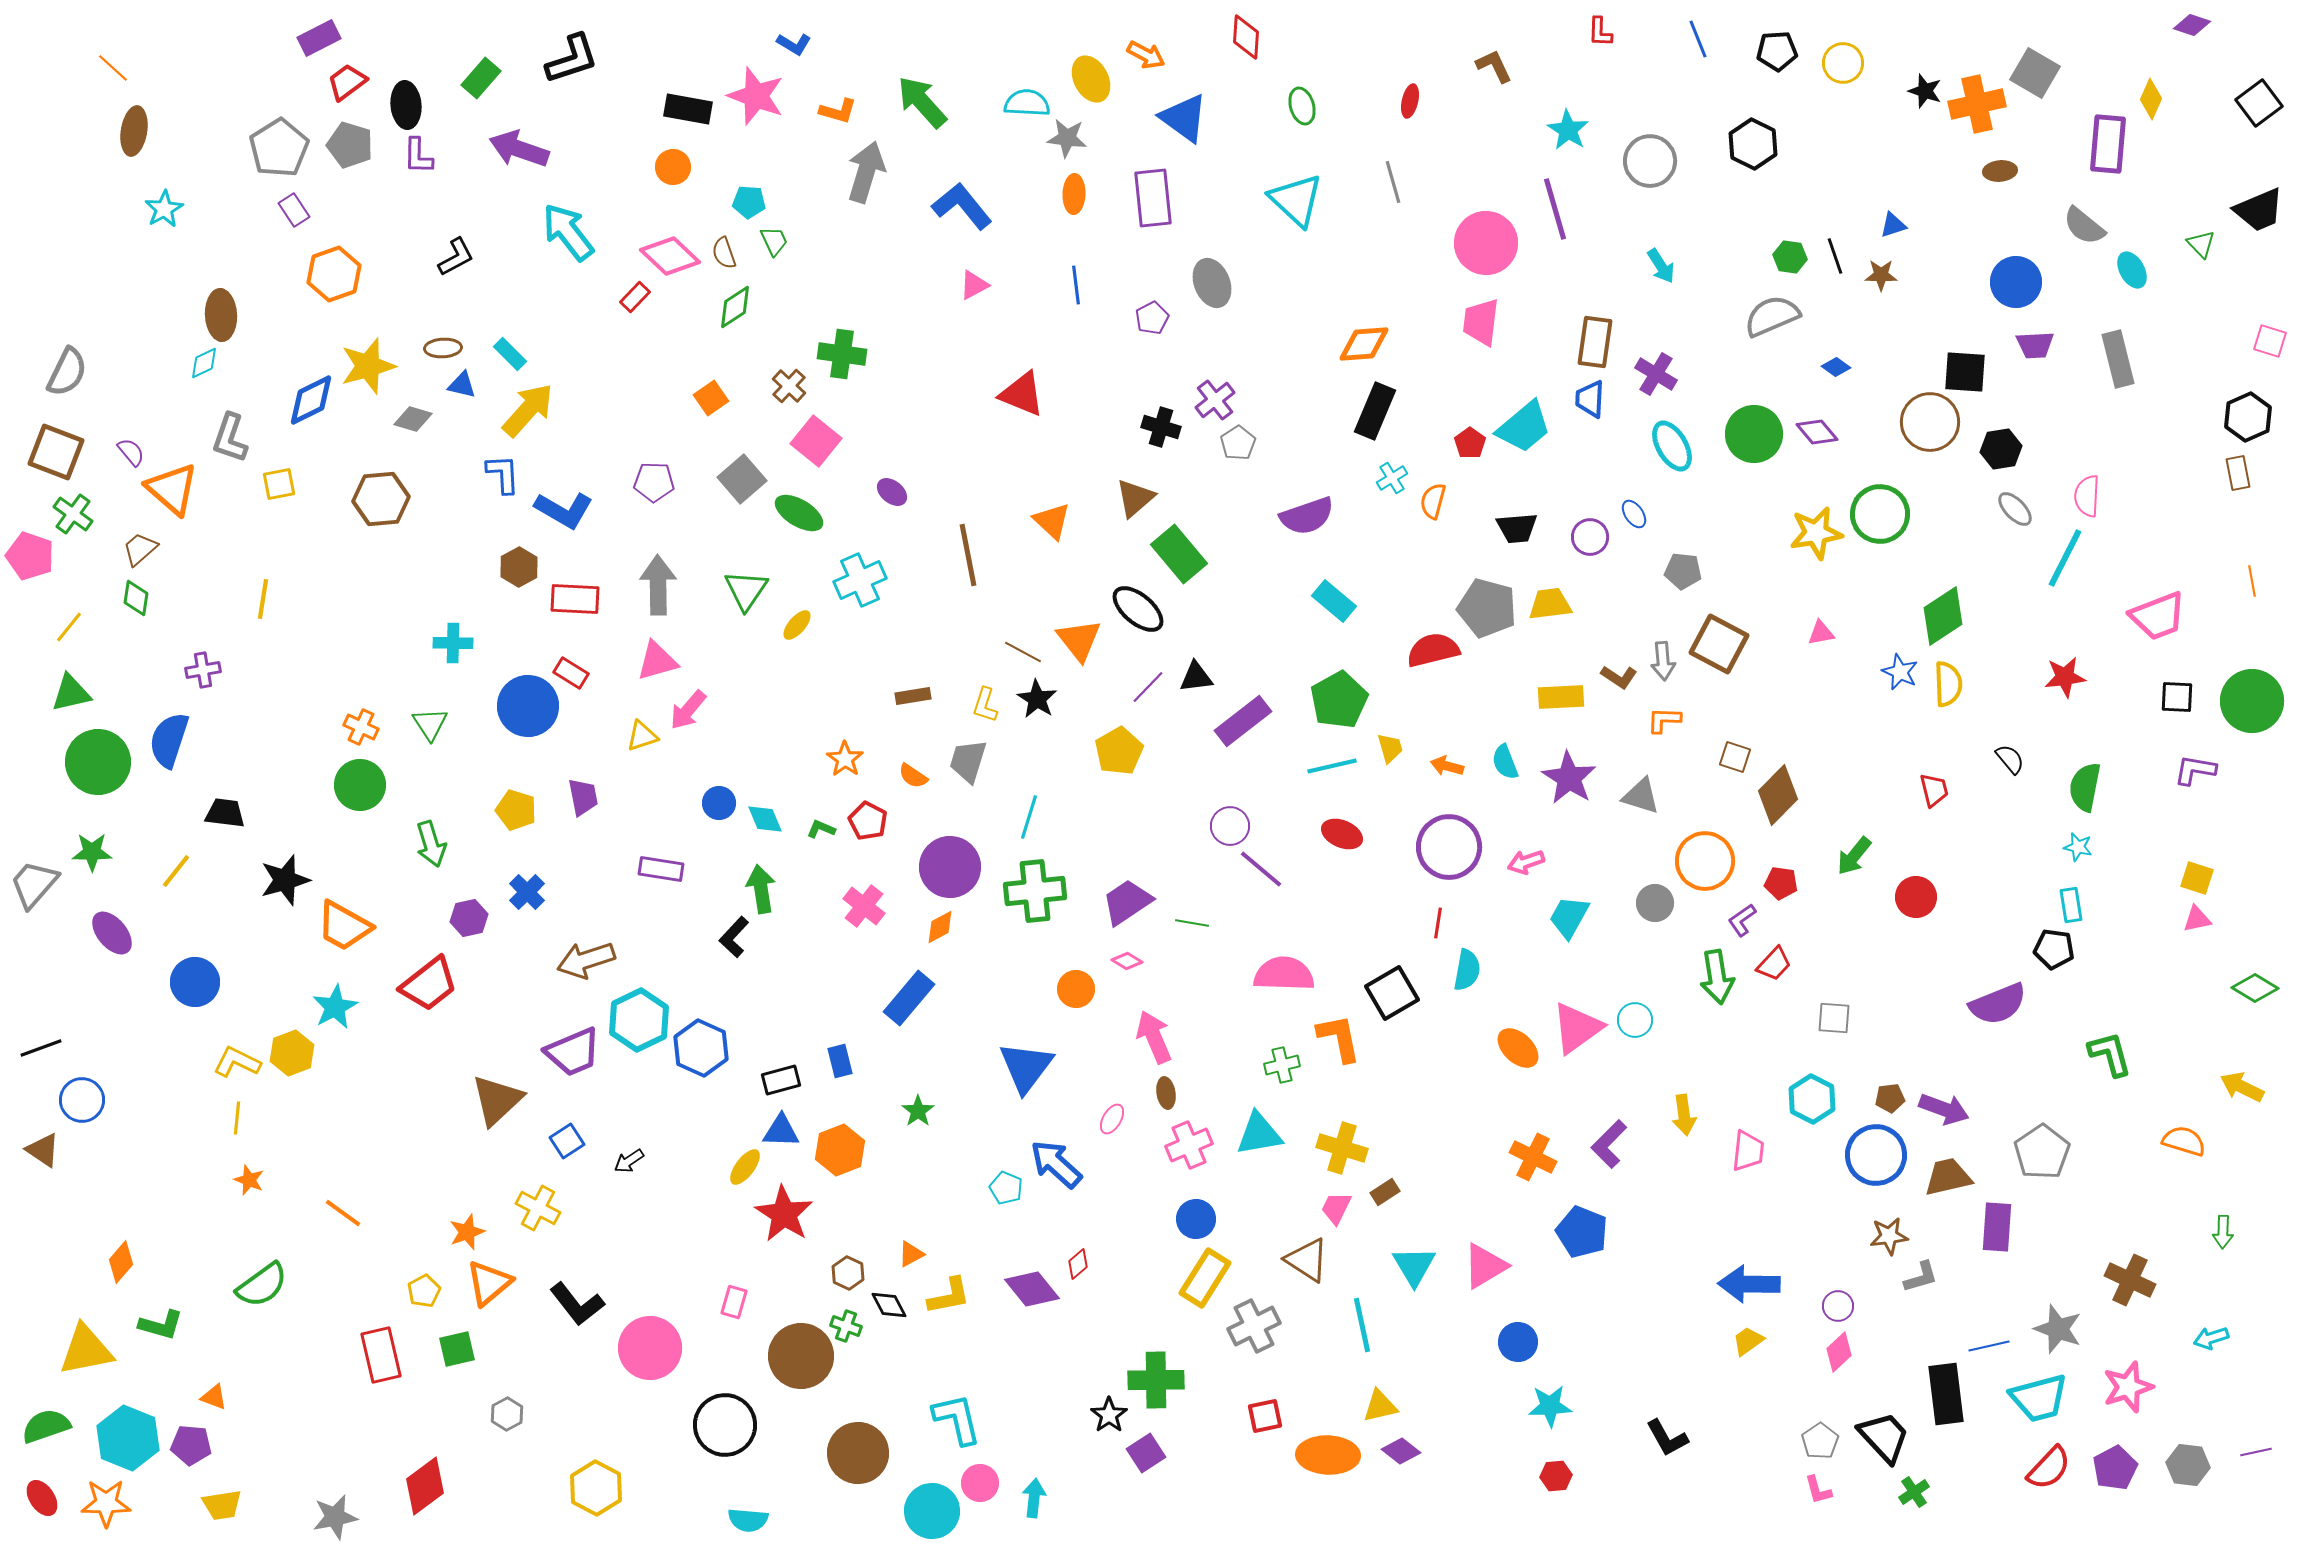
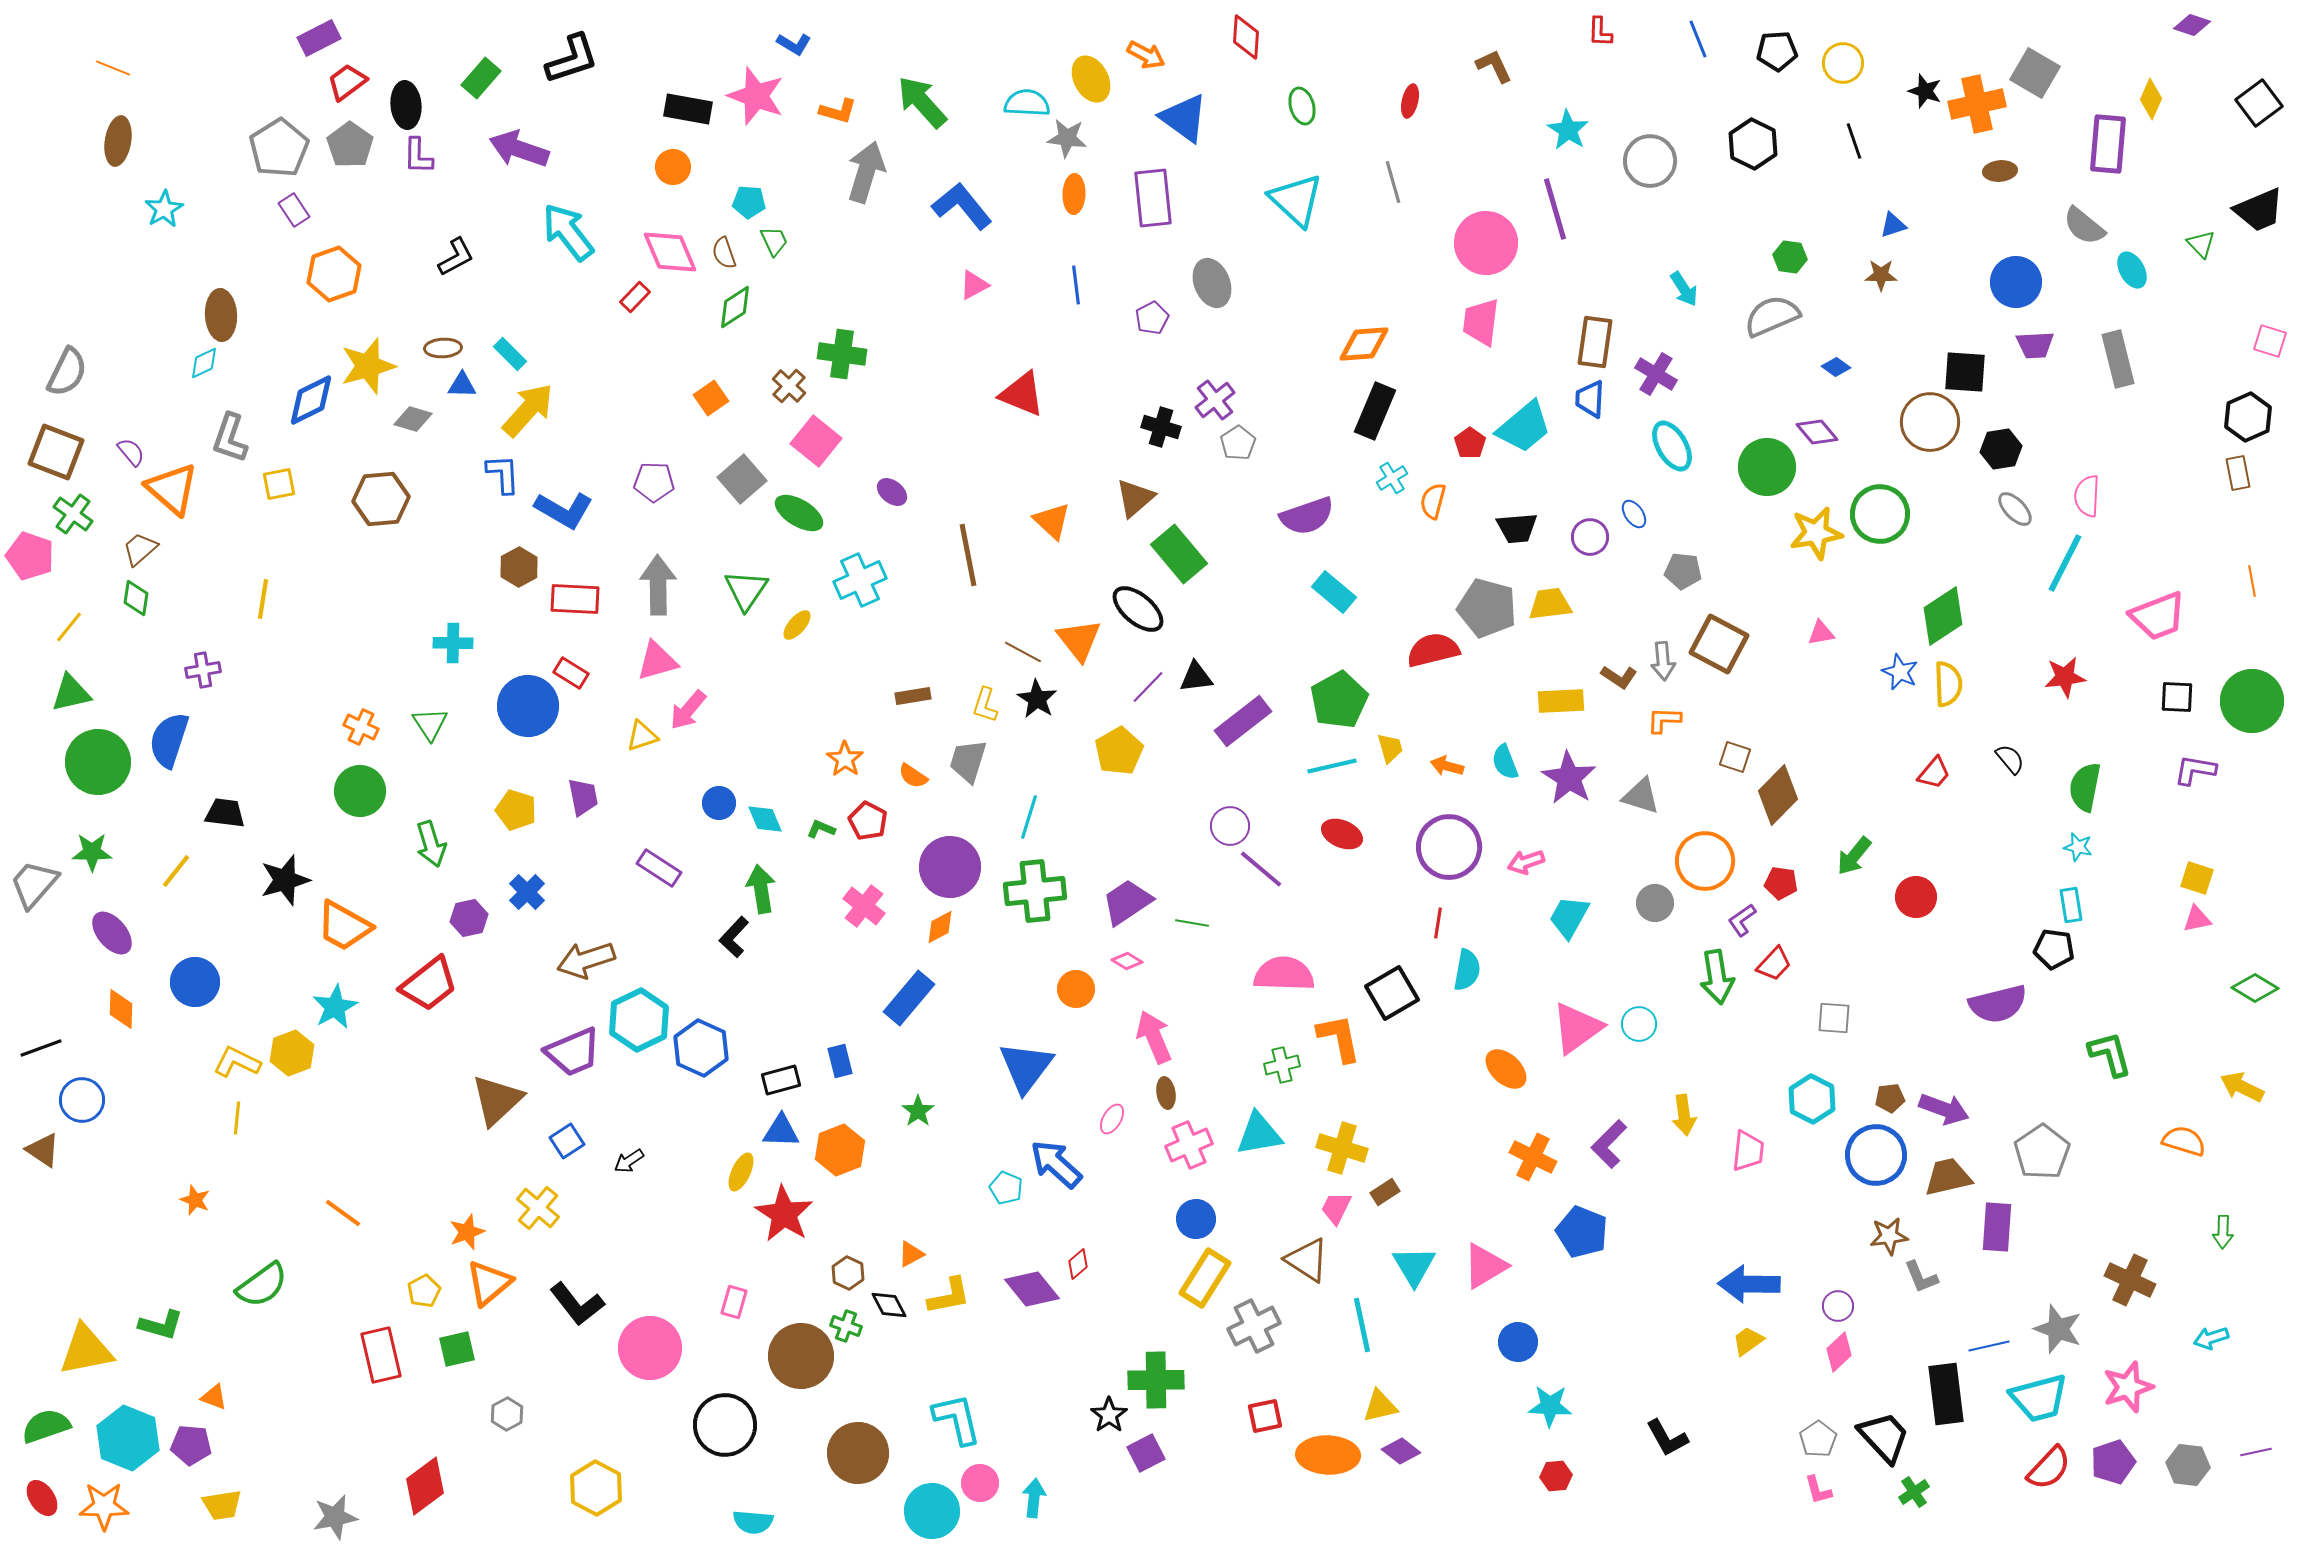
orange line at (113, 68): rotated 20 degrees counterclockwise
brown ellipse at (134, 131): moved 16 px left, 10 px down
gray pentagon at (350, 145): rotated 18 degrees clockwise
pink diamond at (670, 256): moved 4 px up; rotated 24 degrees clockwise
black line at (1835, 256): moved 19 px right, 115 px up
cyan arrow at (1661, 266): moved 23 px right, 23 px down
blue triangle at (462, 385): rotated 12 degrees counterclockwise
green circle at (1754, 434): moved 13 px right, 33 px down
cyan line at (2065, 558): moved 5 px down
cyan rectangle at (1334, 601): moved 9 px up
yellow rectangle at (1561, 697): moved 4 px down
green circle at (360, 785): moved 6 px down
red trapezoid at (1934, 790): moved 17 px up; rotated 54 degrees clockwise
purple rectangle at (661, 869): moved 2 px left, 1 px up; rotated 24 degrees clockwise
purple semicircle at (1998, 1004): rotated 8 degrees clockwise
cyan circle at (1635, 1020): moved 4 px right, 4 px down
orange ellipse at (1518, 1048): moved 12 px left, 21 px down
yellow ellipse at (745, 1167): moved 4 px left, 5 px down; rotated 12 degrees counterclockwise
orange star at (249, 1180): moved 54 px left, 20 px down
yellow cross at (538, 1208): rotated 12 degrees clockwise
orange diamond at (121, 1262): moved 253 px up; rotated 39 degrees counterclockwise
gray L-shape at (1921, 1277): rotated 84 degrees clockwise
cyan star at (1550, 1406): rotated 6 degrees clockwise
gray pentagon at (1820, 1441): moved 2 px left, 2 px up
purple square at (1146, 1453): rotated 6 degrees clockwise
purple pentagon at (2115, 1468): moved 2 px left, 6 px up; rotated 9 degrees clockwise
orange star at (106, 1503): moved 2 px left, 3 px down
cyan semicircle at (748, 1520): moved 5 px right, 2 px down
